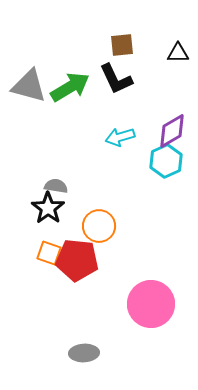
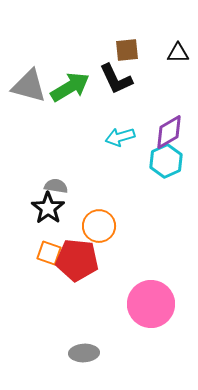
brown square: moved 5 px right, 5 px down
purple diamond: moved 3 px left, 1 px down
